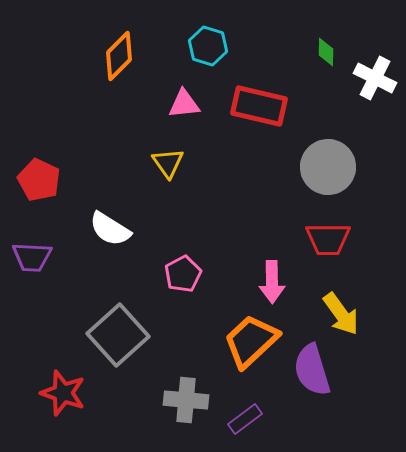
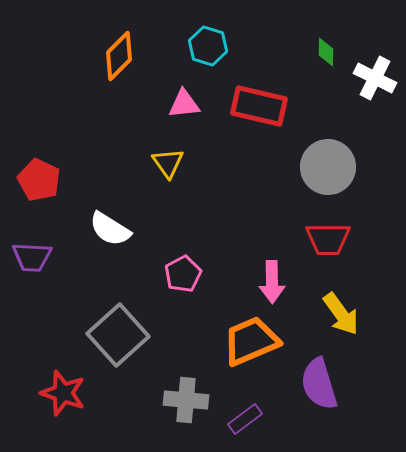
orange trapezoid: rotated 20 degrees clockwise
purple semicircle: moved 7 px right, 14 px down
